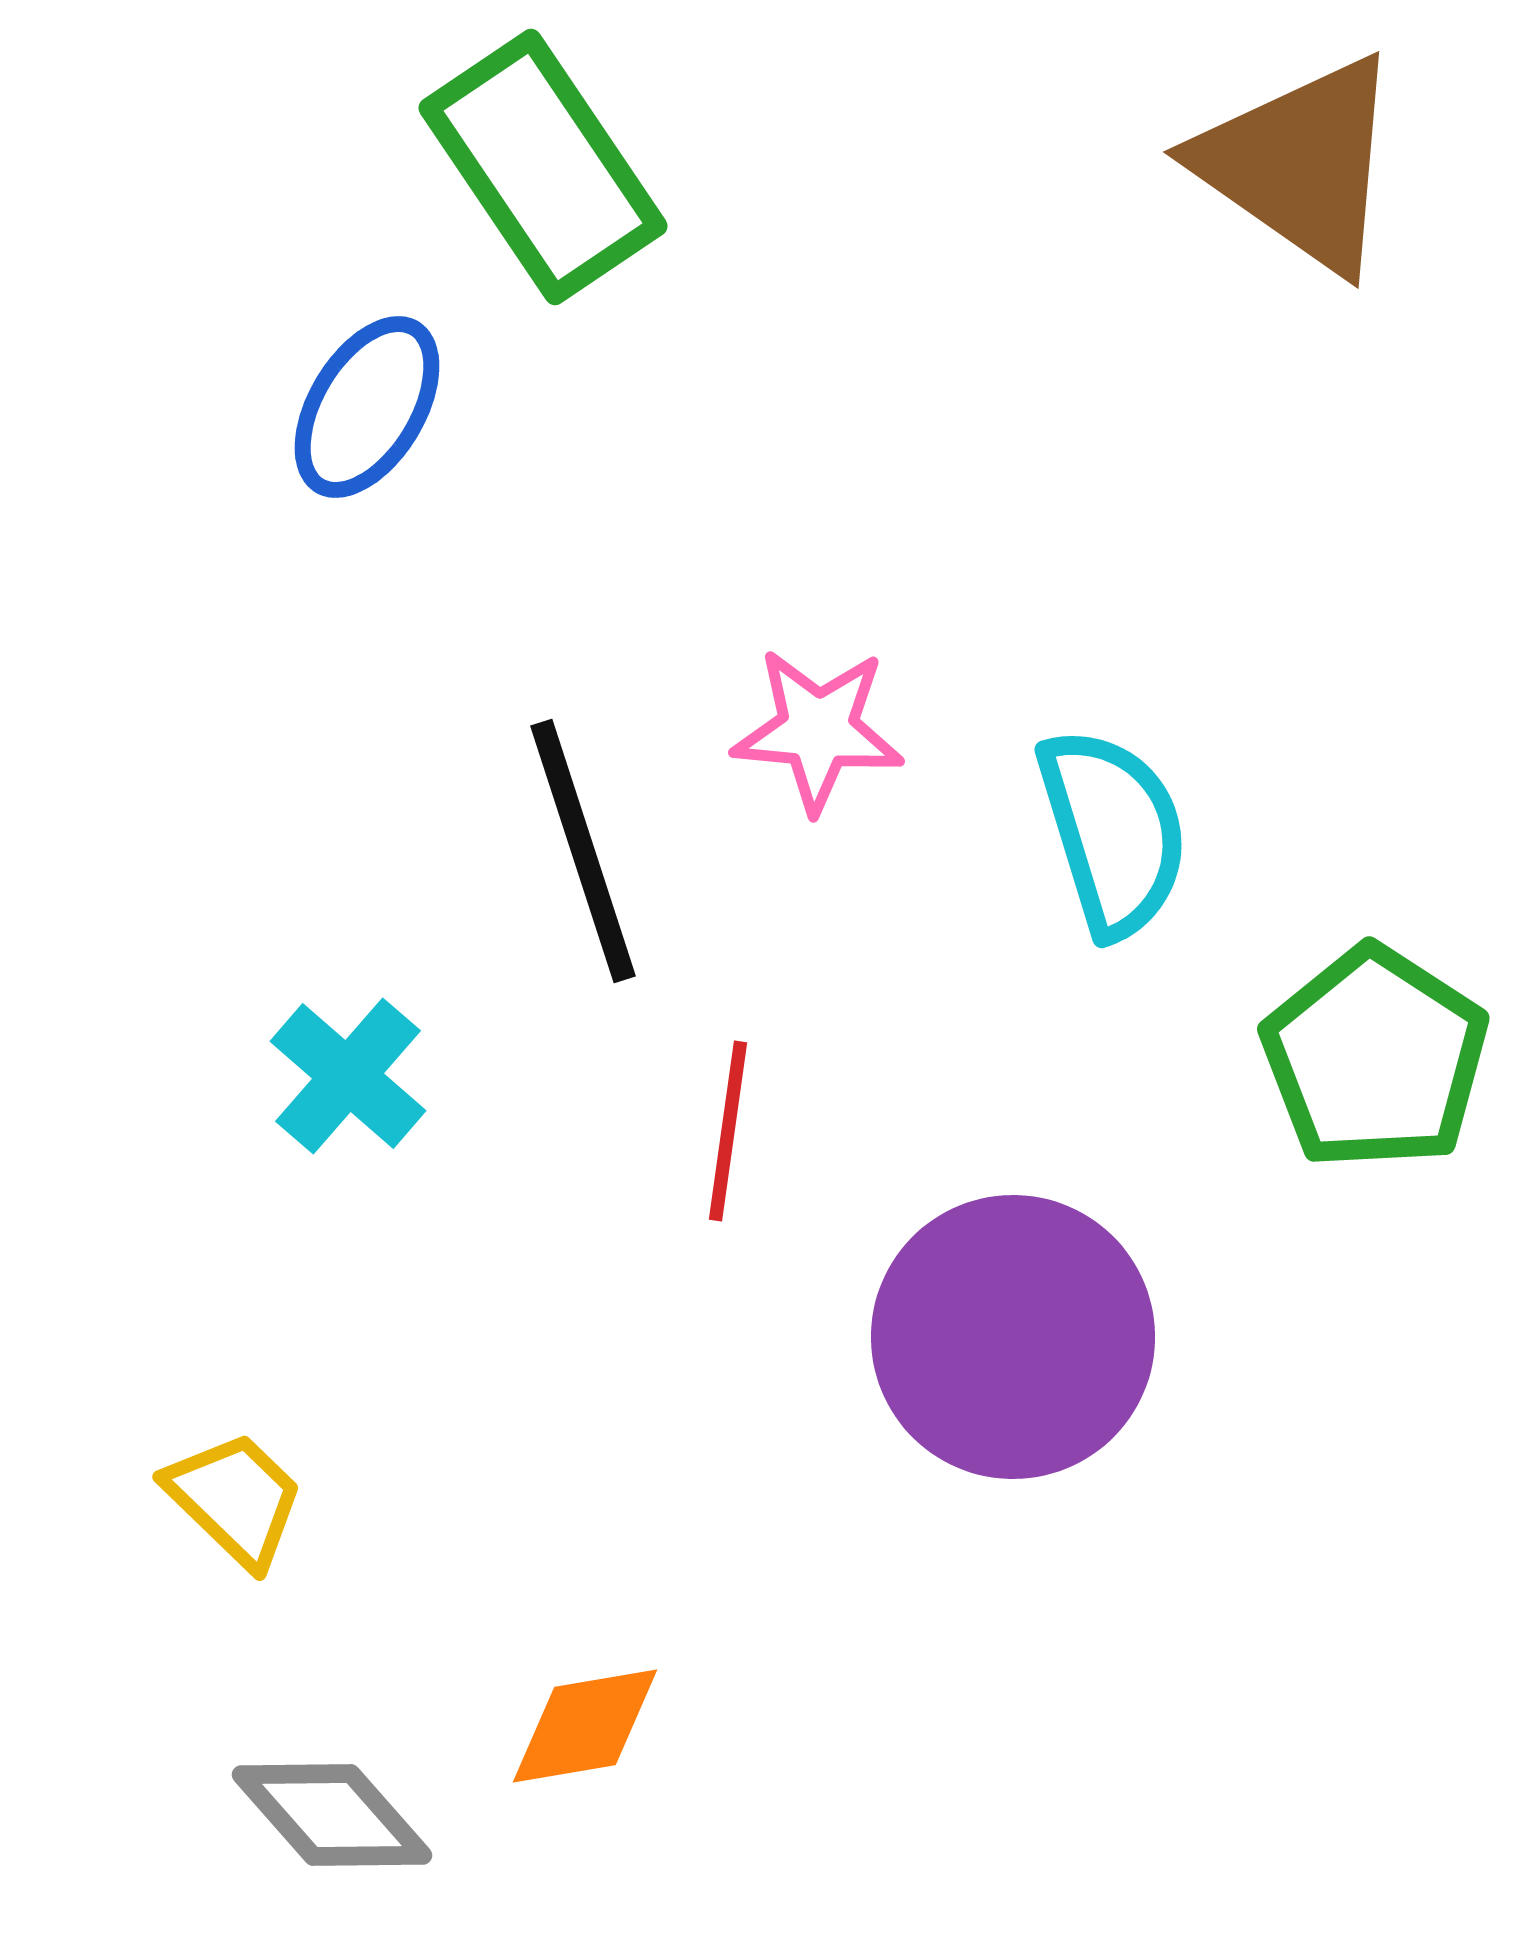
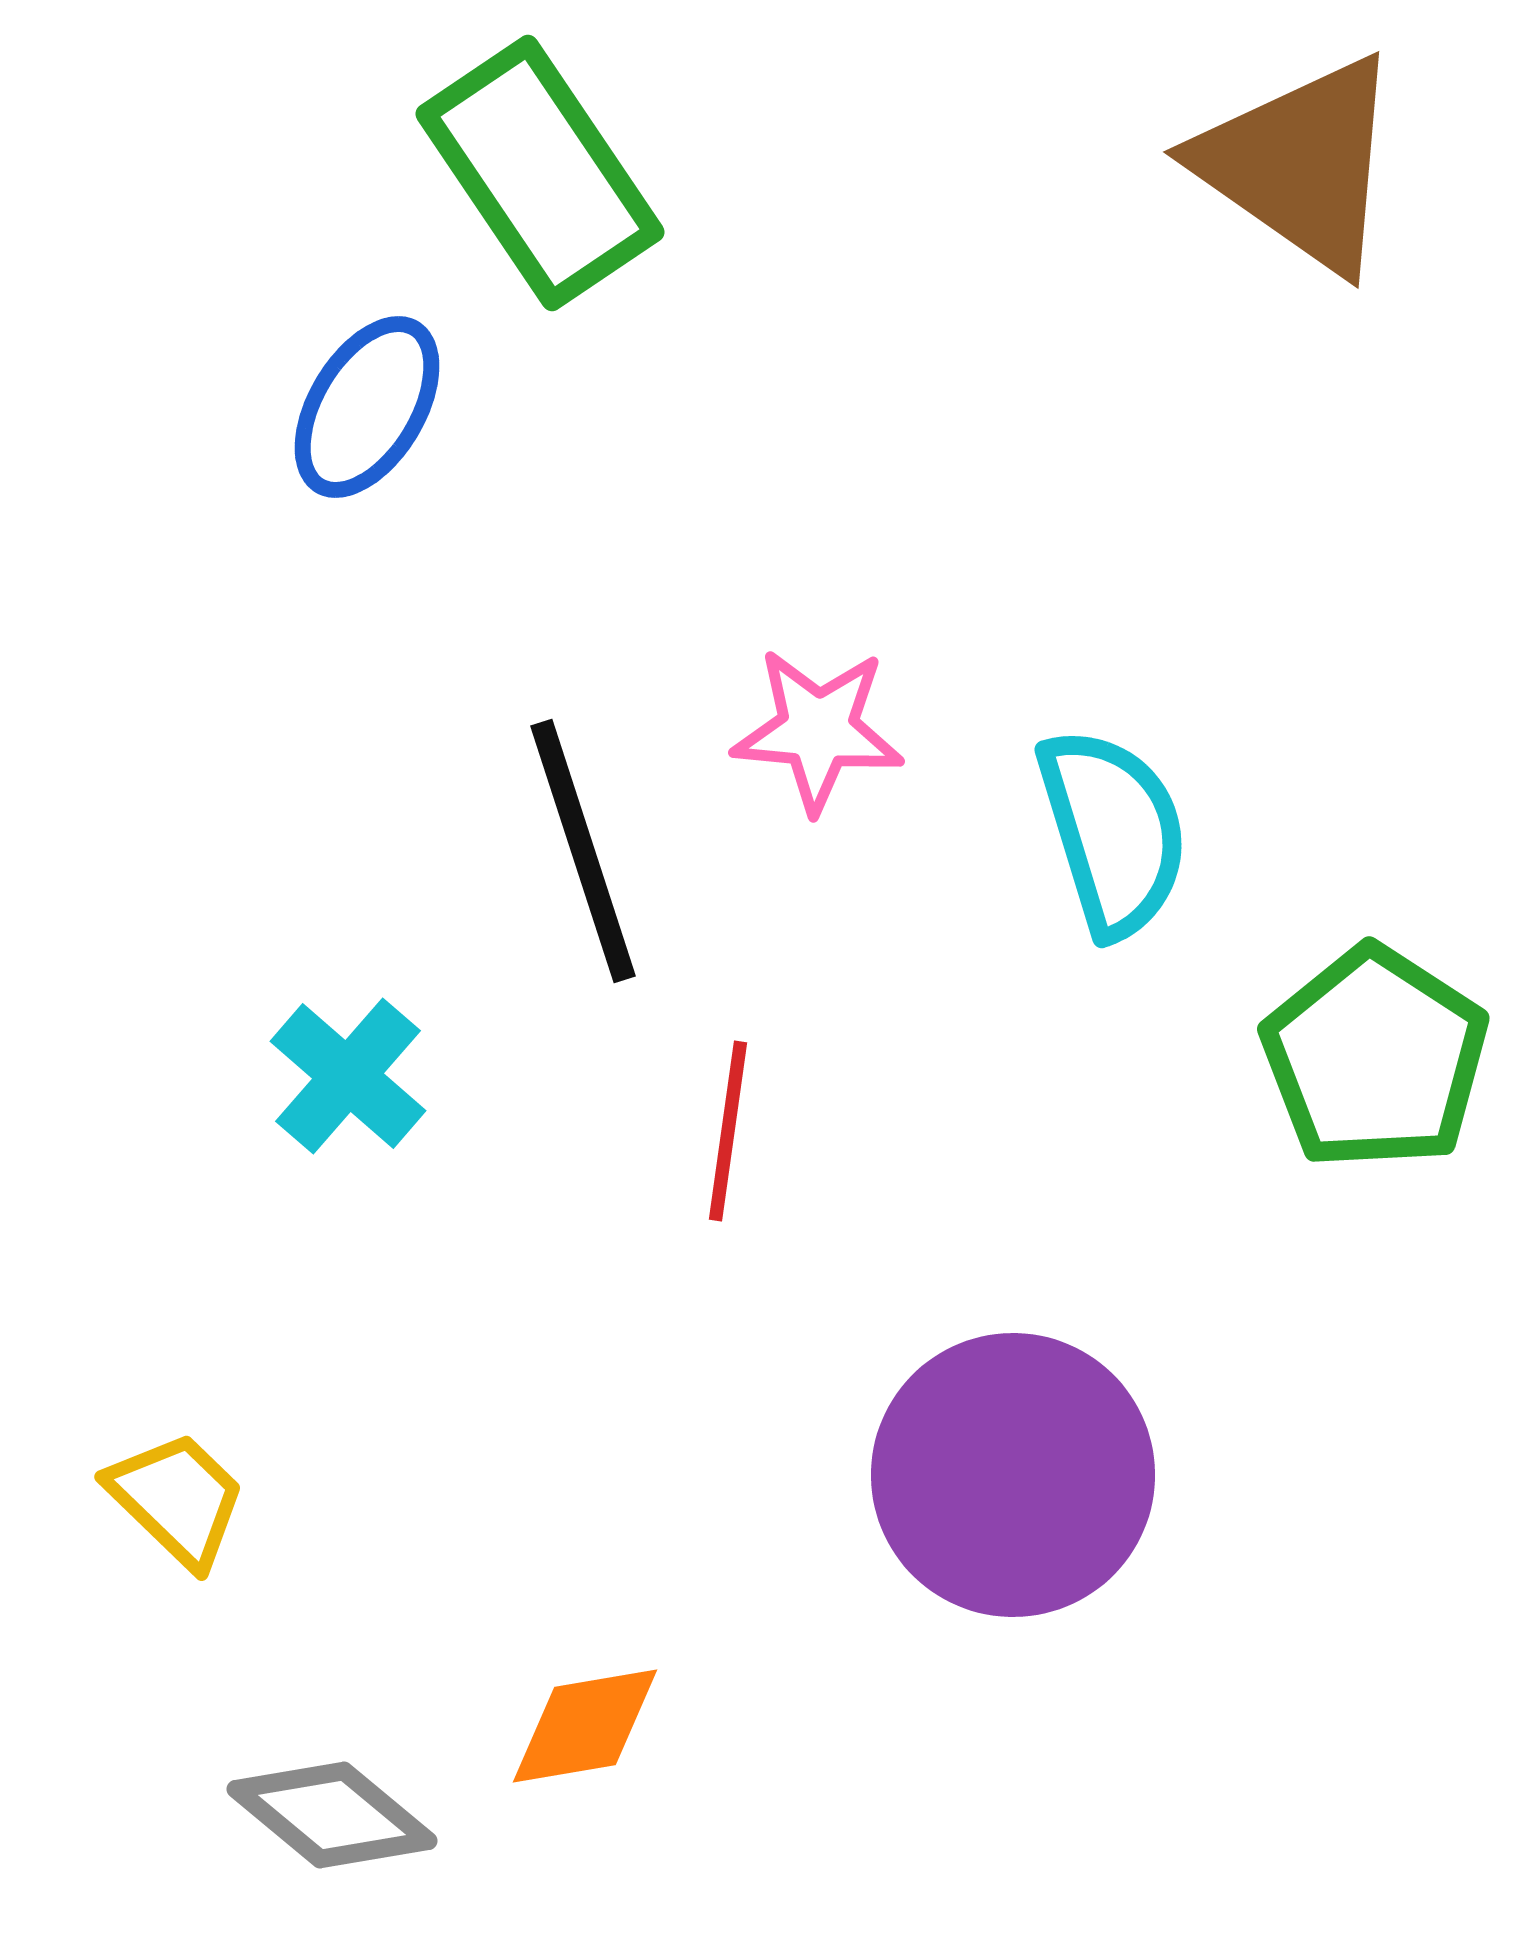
green rectangle: moved 3 px left, 6 px down
purple circle: moved 138 px down
yellow trapezoid: moved 58 px left
gray diamond: rotated 9 degrees counterclockwise
